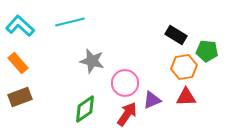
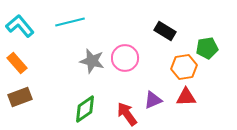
cyan L-shape: rotated 8 degrees clockwise
black rectangle: moved 11 px left, 4 px up
green pentagon: moved 3 px up; rotated 15 degrees counterclockwise
orange rectangle: moved 1 px left
pink circle: moved 25 px up
purple triangle: moved 1 px right
red arrow: rotated 70 degrees counterclockwise
